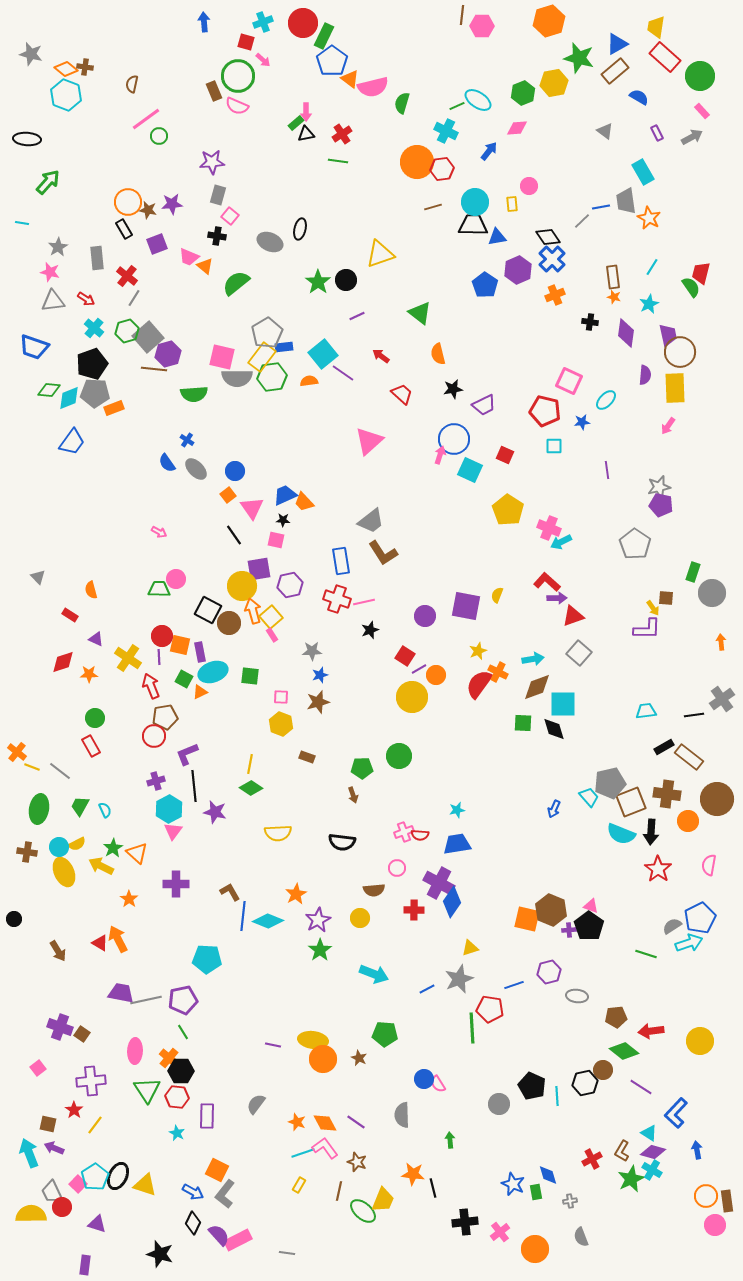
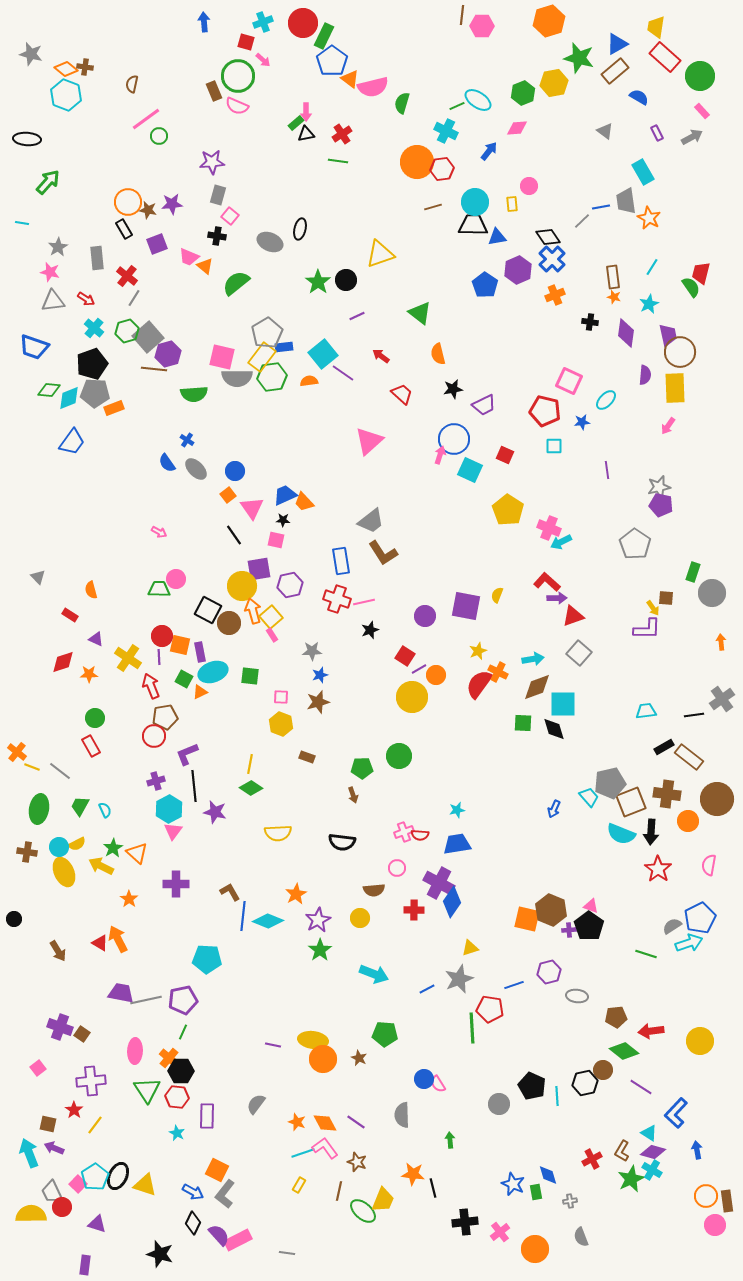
green line at (183, 1032): rotated 56 degrees clockwise
